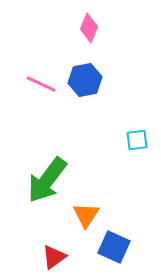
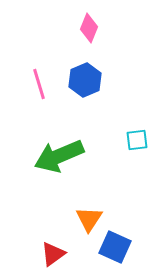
blue hexagon: rotated 12 degrees counterclockwise
pink line: moved 2 px left; rotated 48 degrees clockwise
green arrow: moved 12 px right, 24 px up; rotated 30 degrees clockwise
orange triangle: moved 3 px right, 4 px down
blue square: moved 1 px right
red triangle: moved 1 px left, 3 px up
